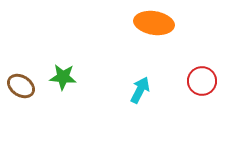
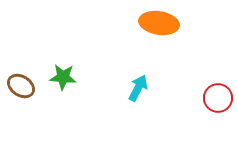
orange ellipse: moved 5 px right
red circle: moved 16 px right, 17 px down
cyan arrow: moved 2 px left, 2 px up
